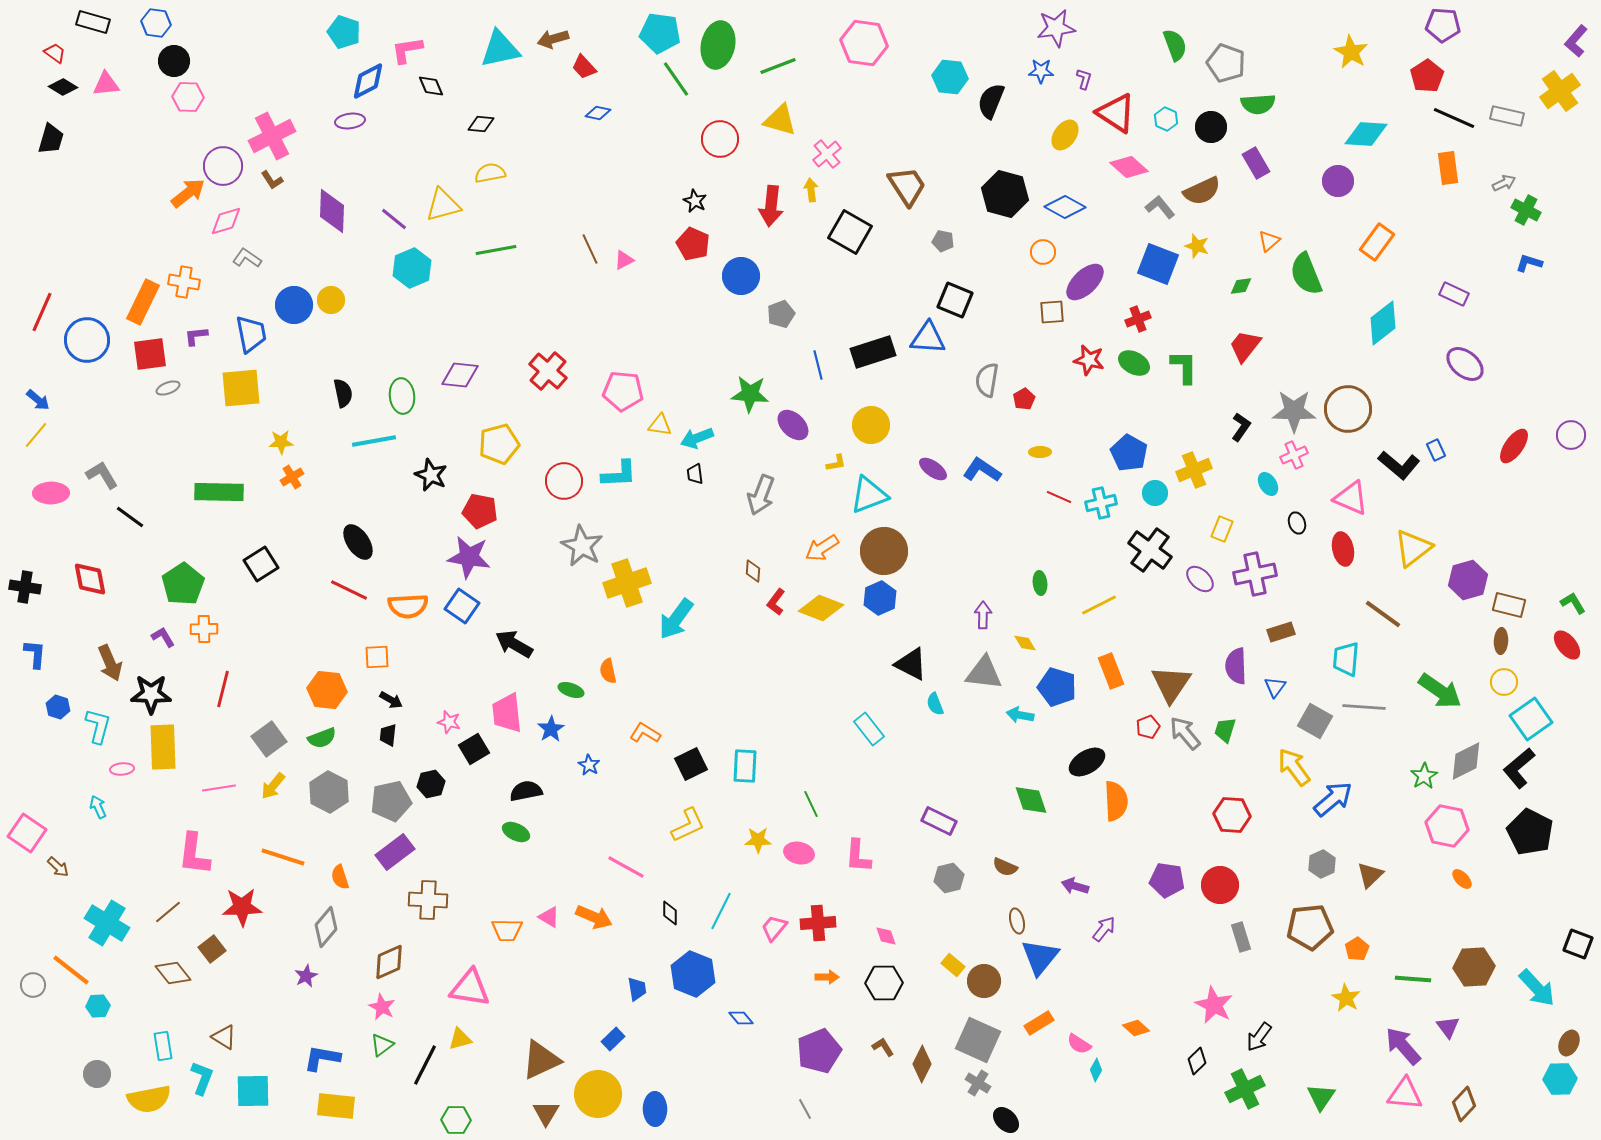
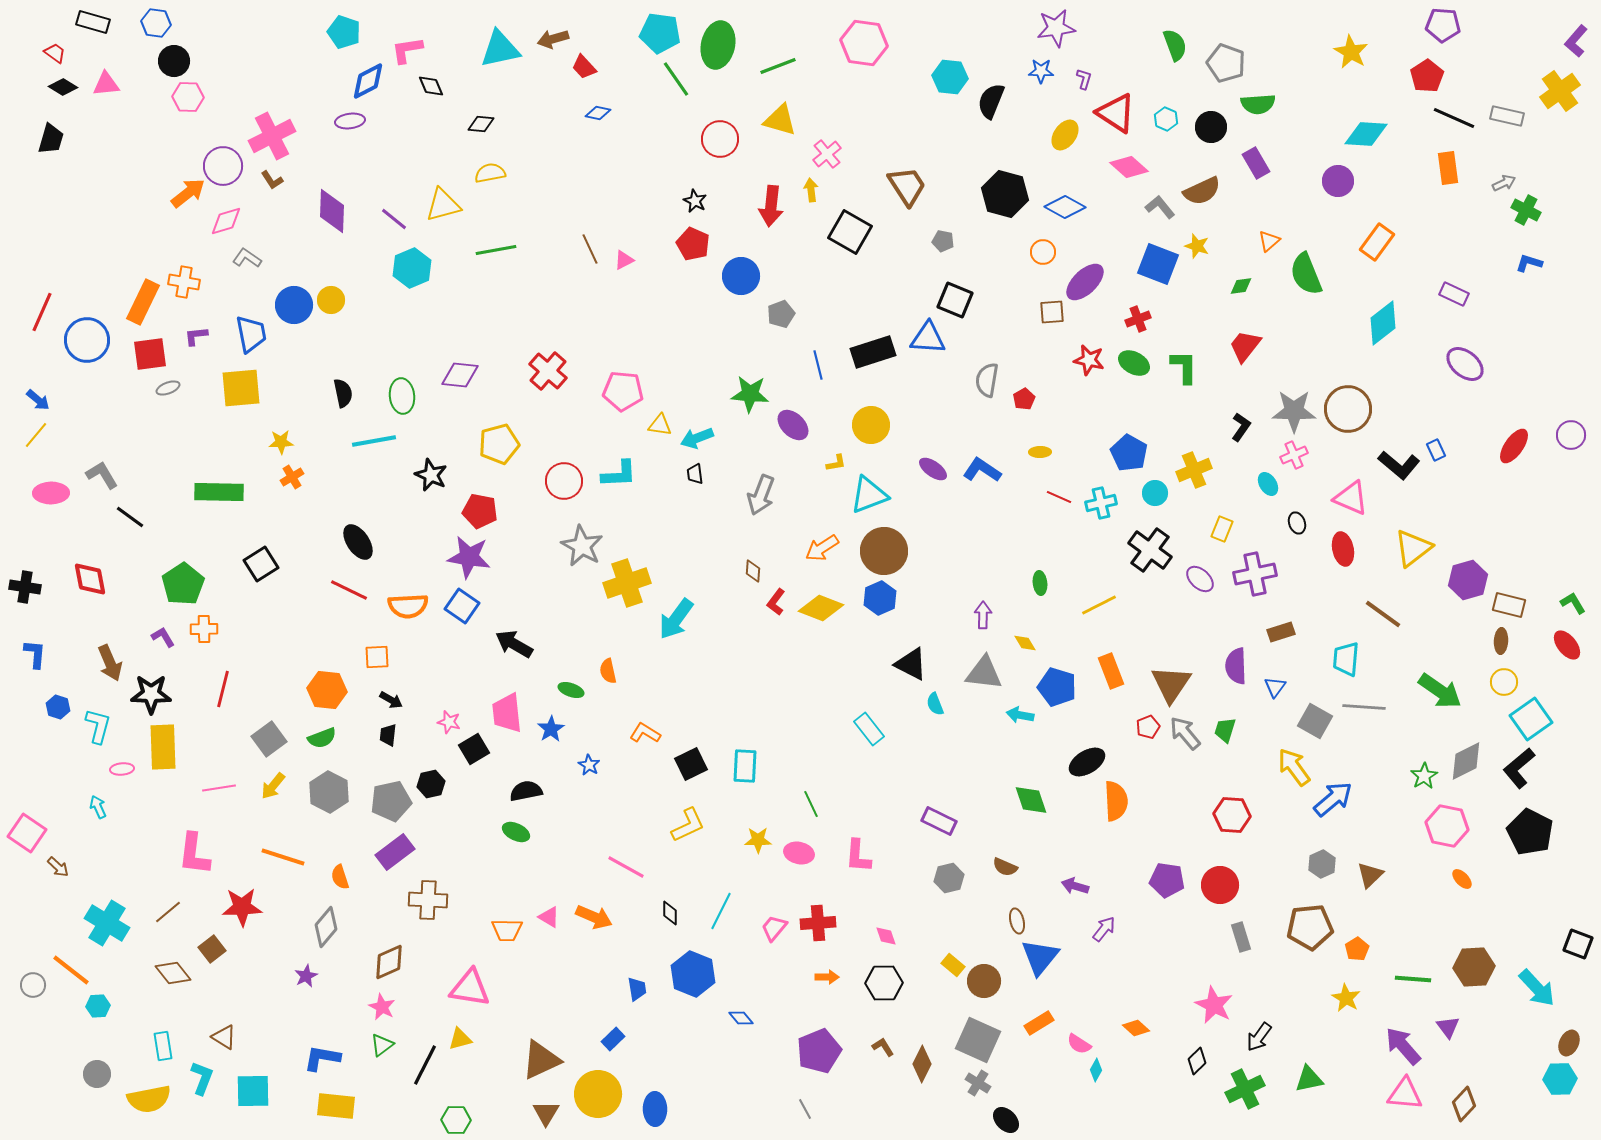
green triangle at (1321, 1097): moved 12 px left, 18 px up; rotated 44 degrees clockwise
